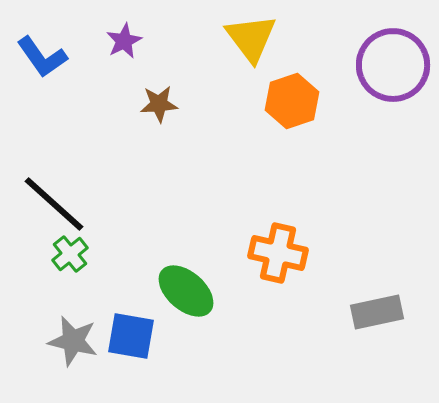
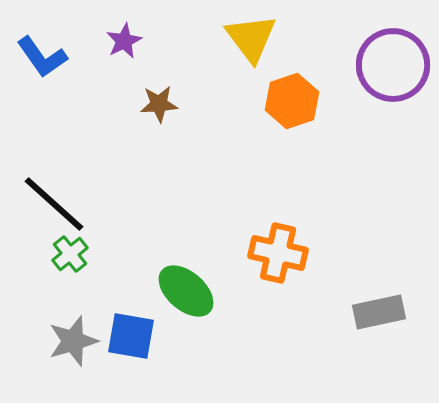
gray rectangle: moved 2 px right
gray star: rotated 30 degrees counterclockwise
